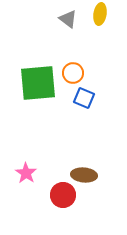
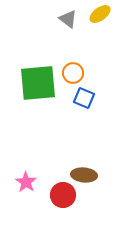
yellow ellipse: rotated 45 degrees clockwise
pink star: moved 9 px down
